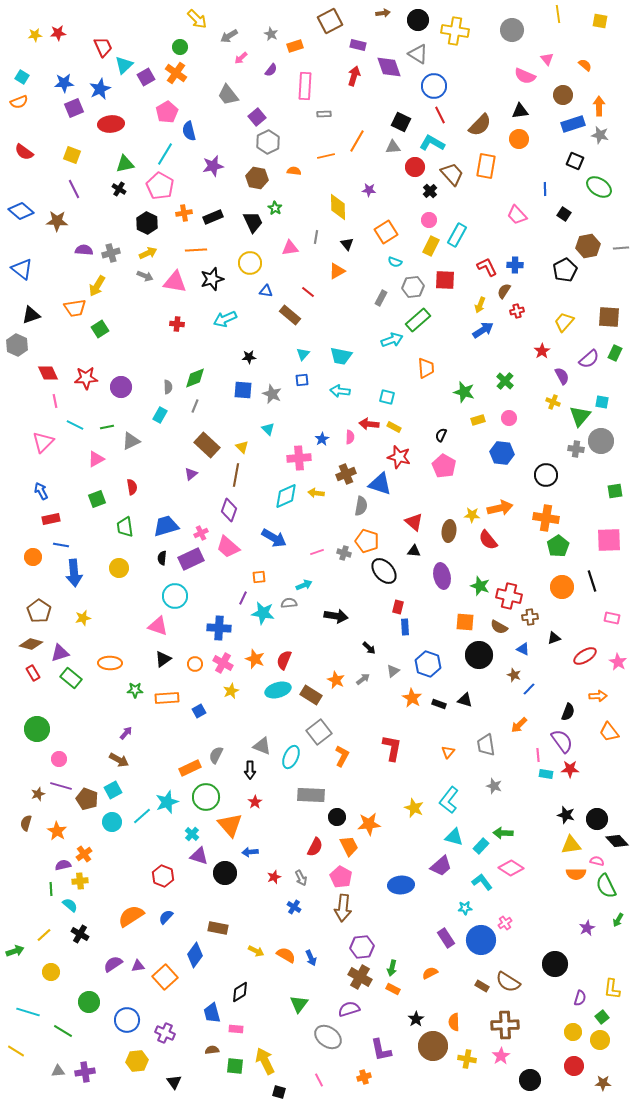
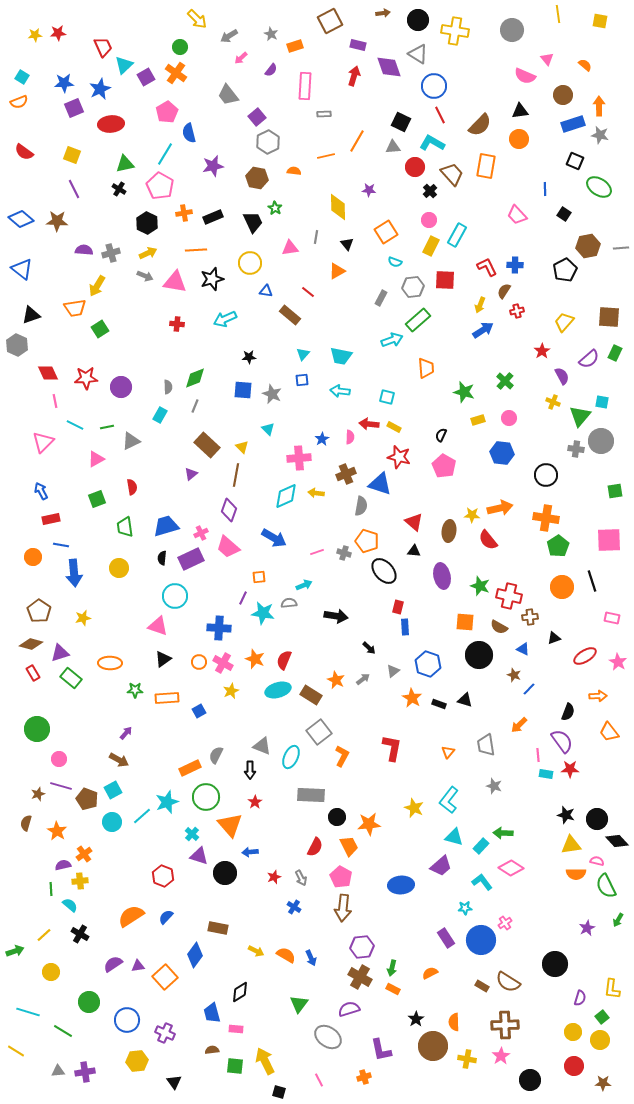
blue semicircle at (189, 131): moved 2 px down
blue diamond at (21, 211): moved 8 px down
orange circle at (195, 664): moved 4 px right, 2 px up
